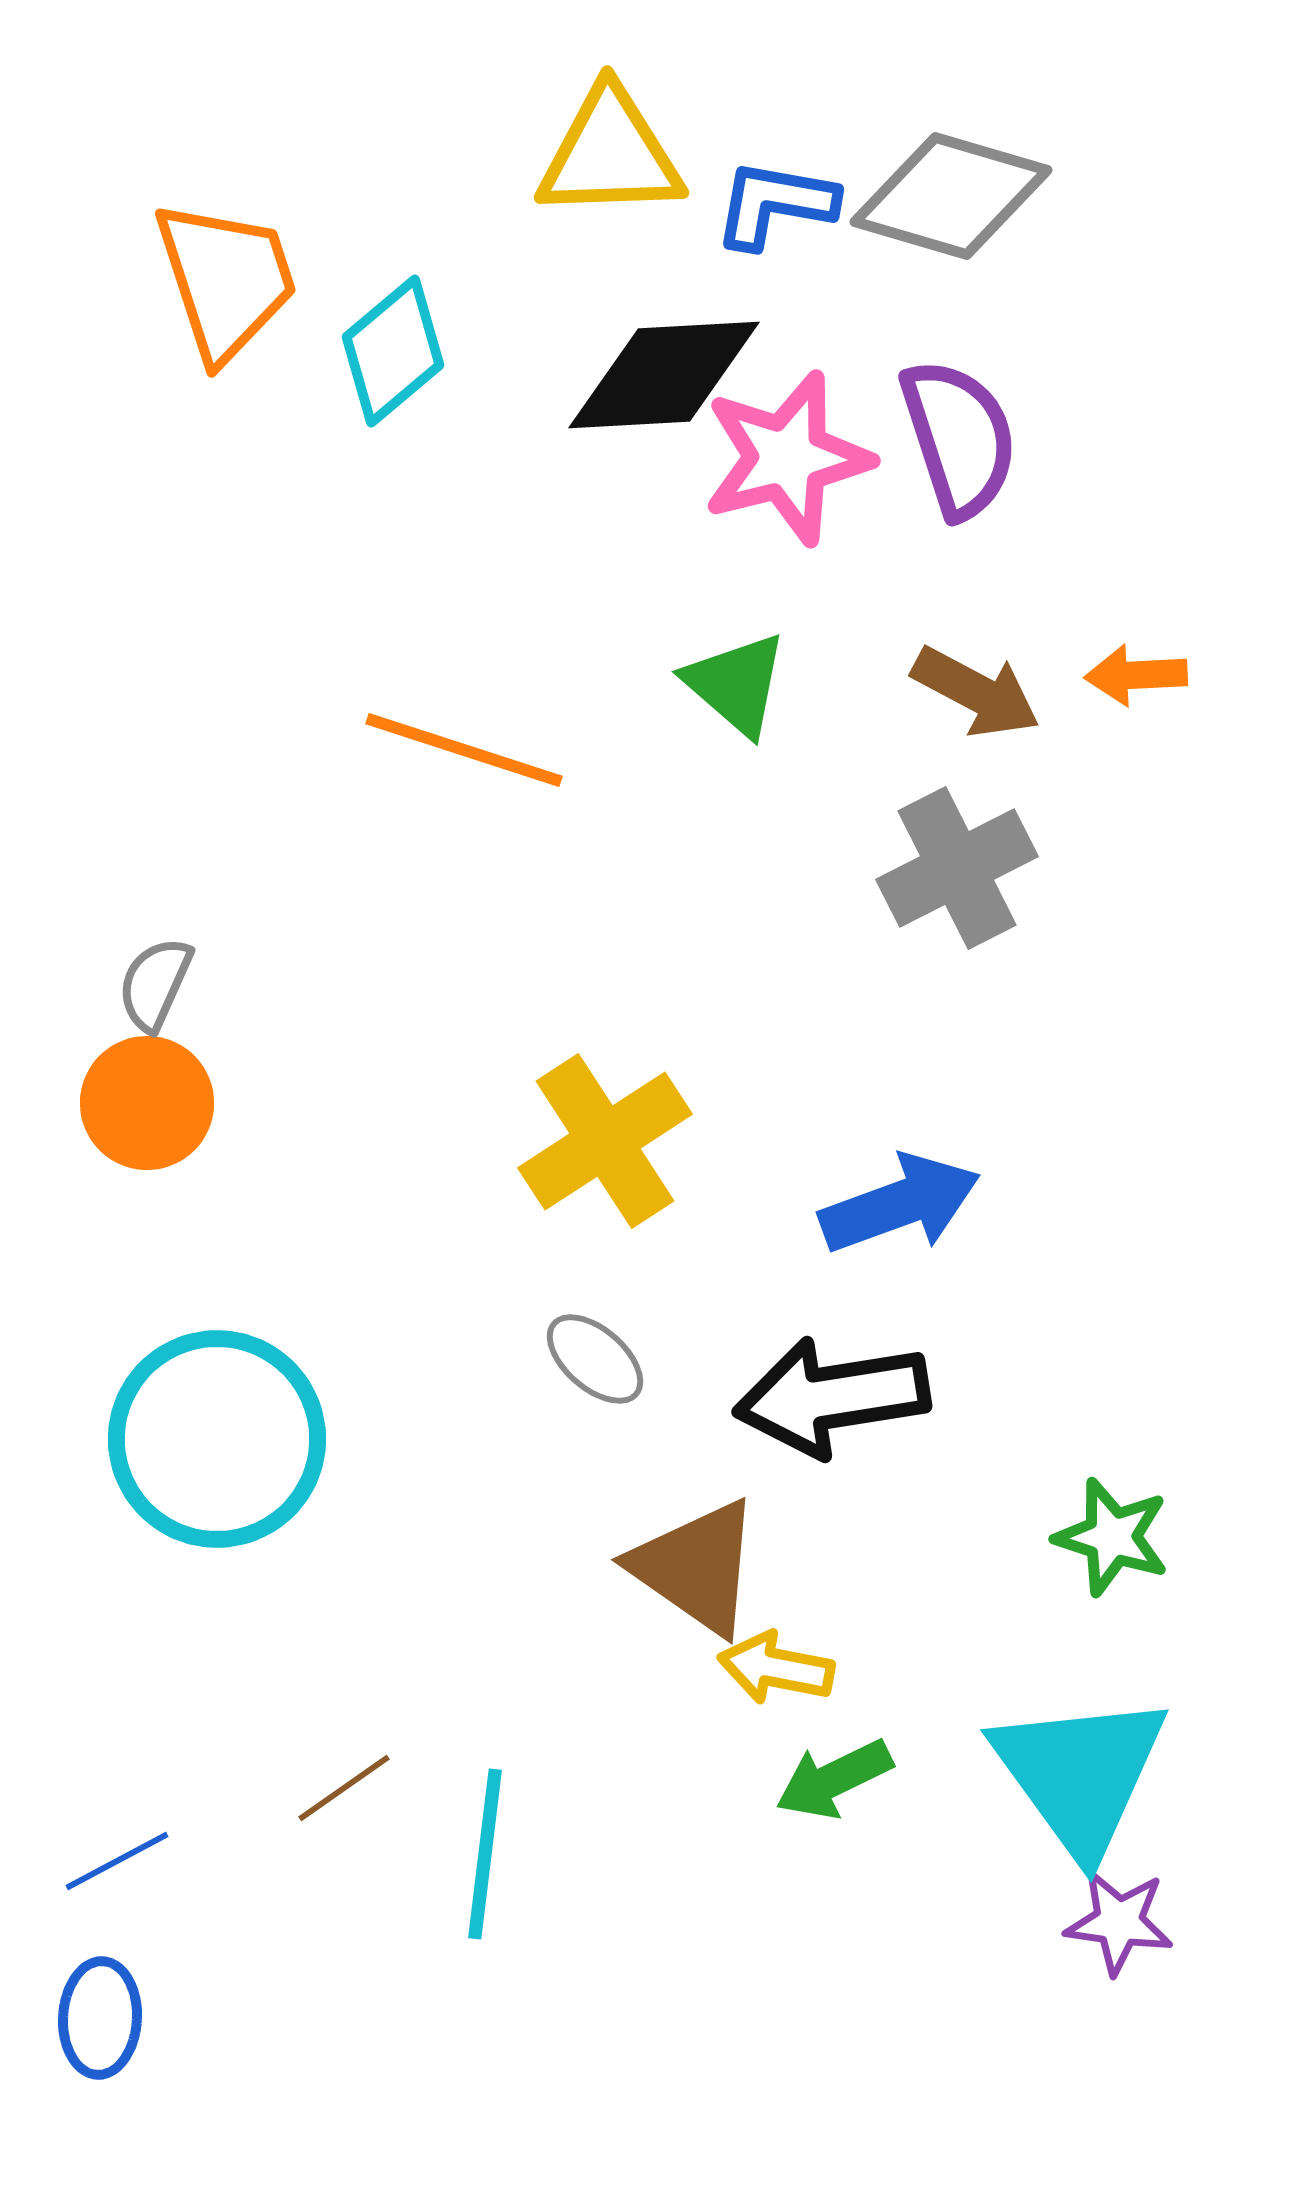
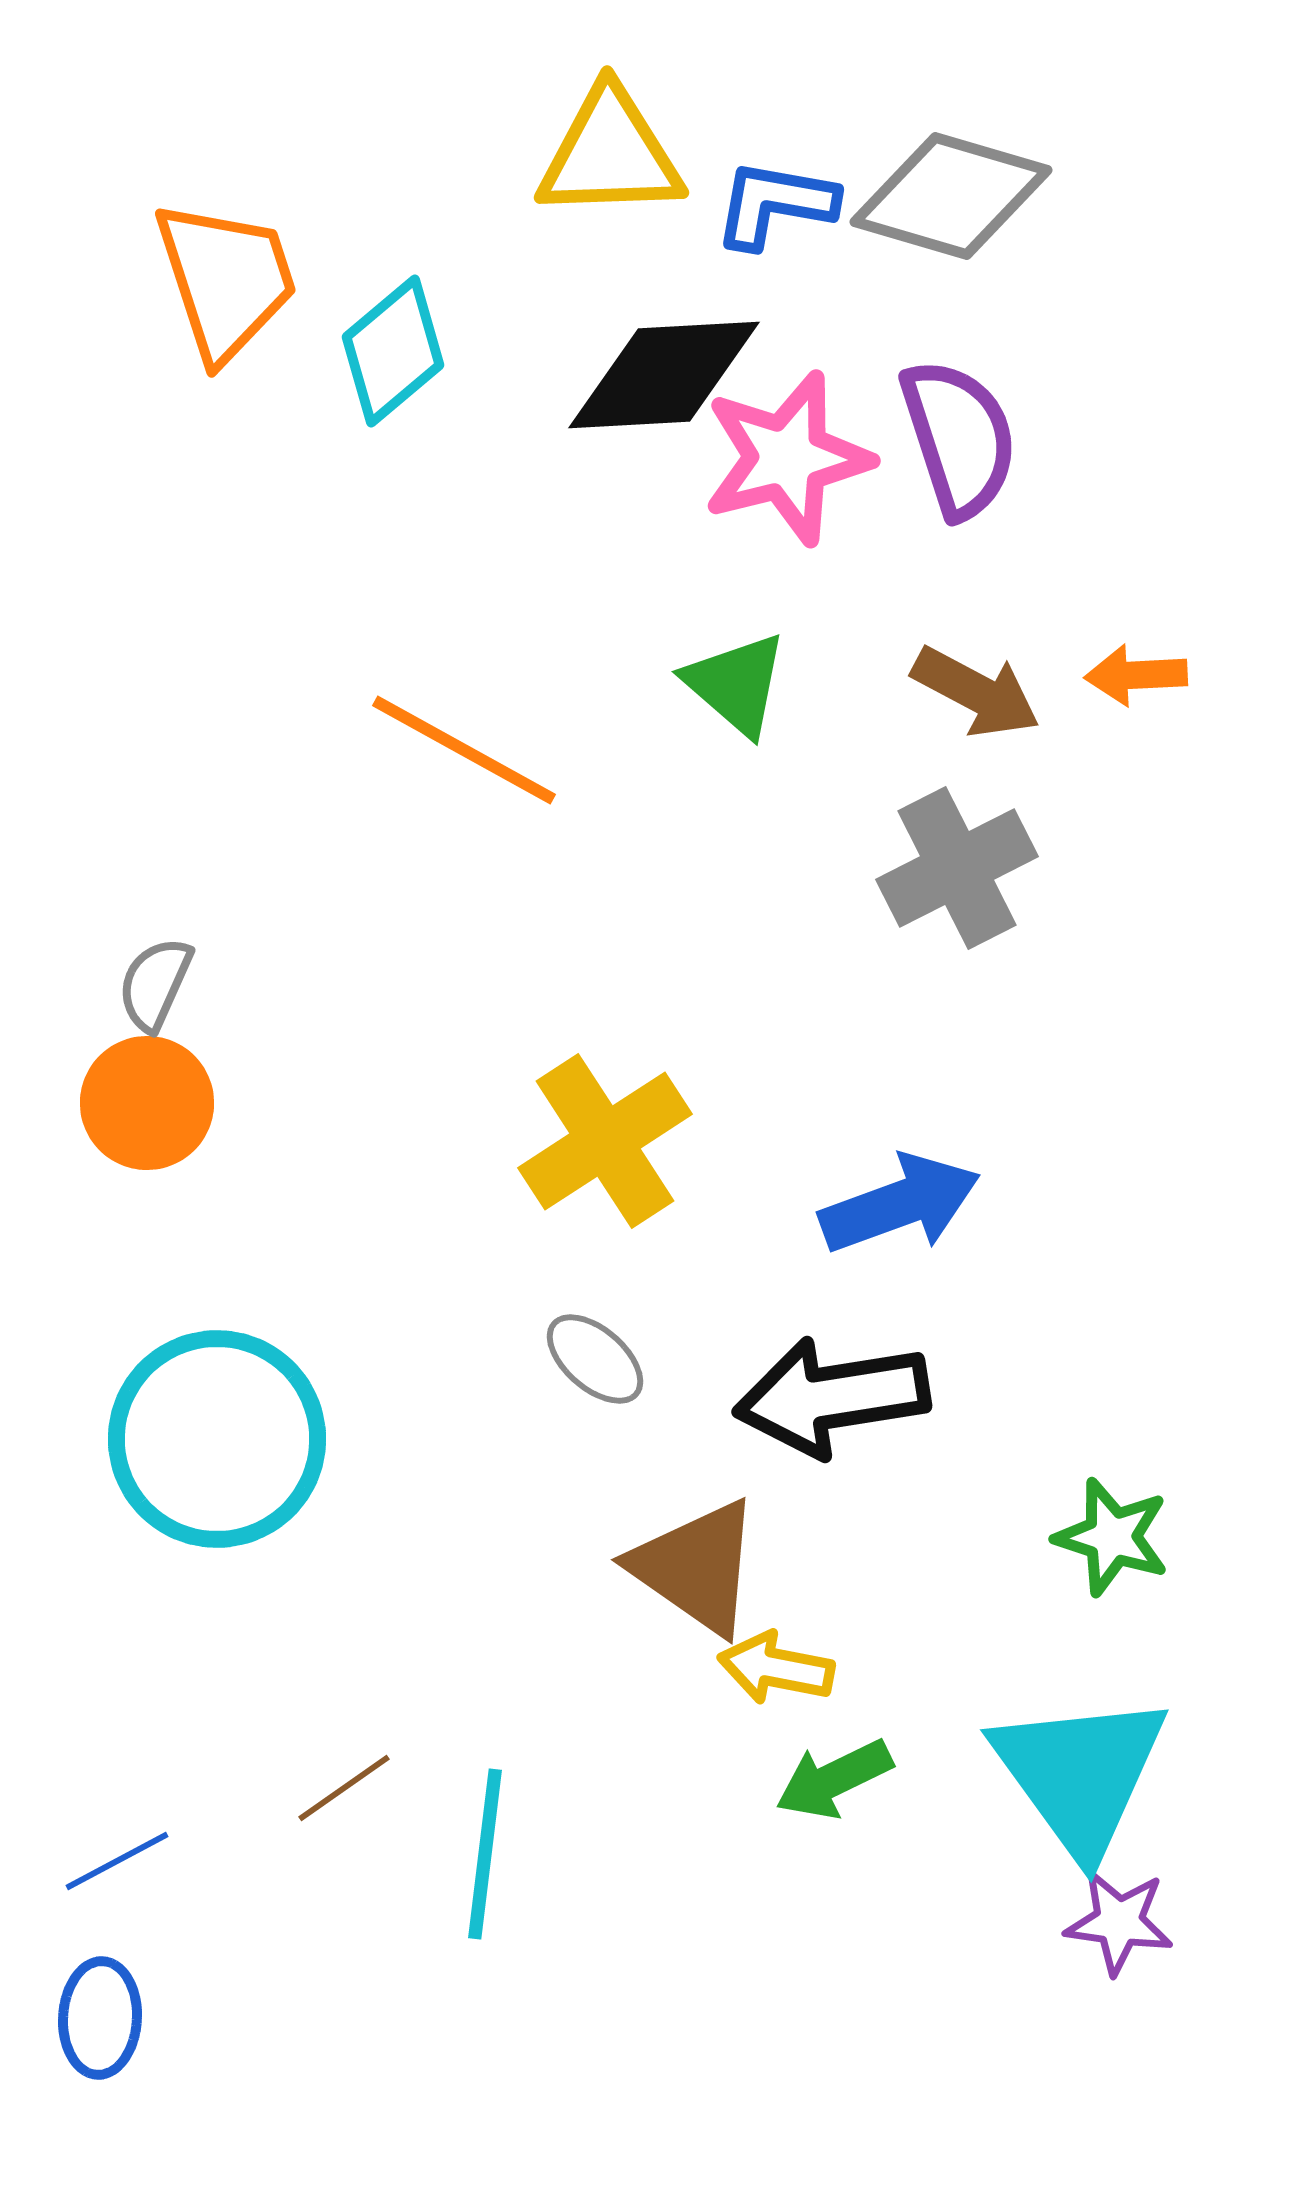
orange line: rotated 11 degrees clockwise
